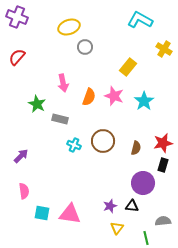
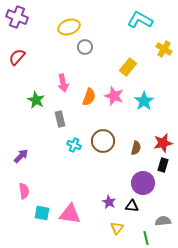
green star: moved 1 px left, 4 px up
gray rectangle: rotated 63 degrees clockwise
purple star: moved 1 px left, 4 px up; rotated 24 degrees counterclockwise
